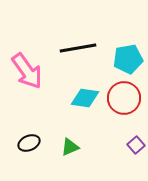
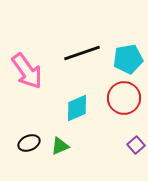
black line: moved 4 px right, 5 px down; rotated 9 degrees counterclockwise
cyan diamond: moved 8 px left, 10 px down; rotated 32 degrees counterclockwise
green triangle: moved 10 px left, 1 px up
